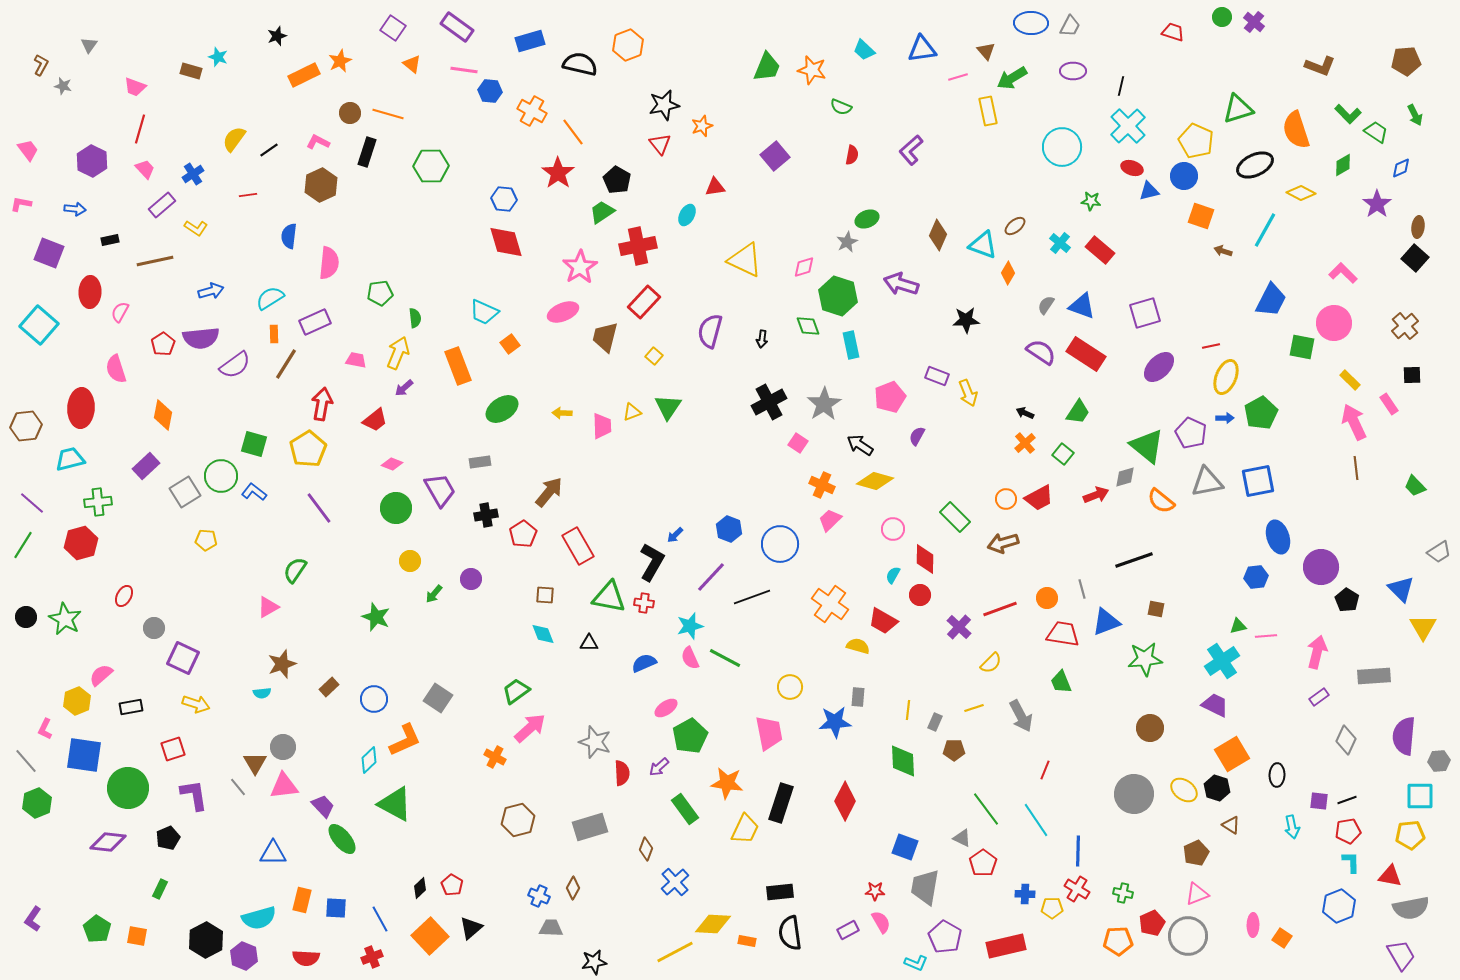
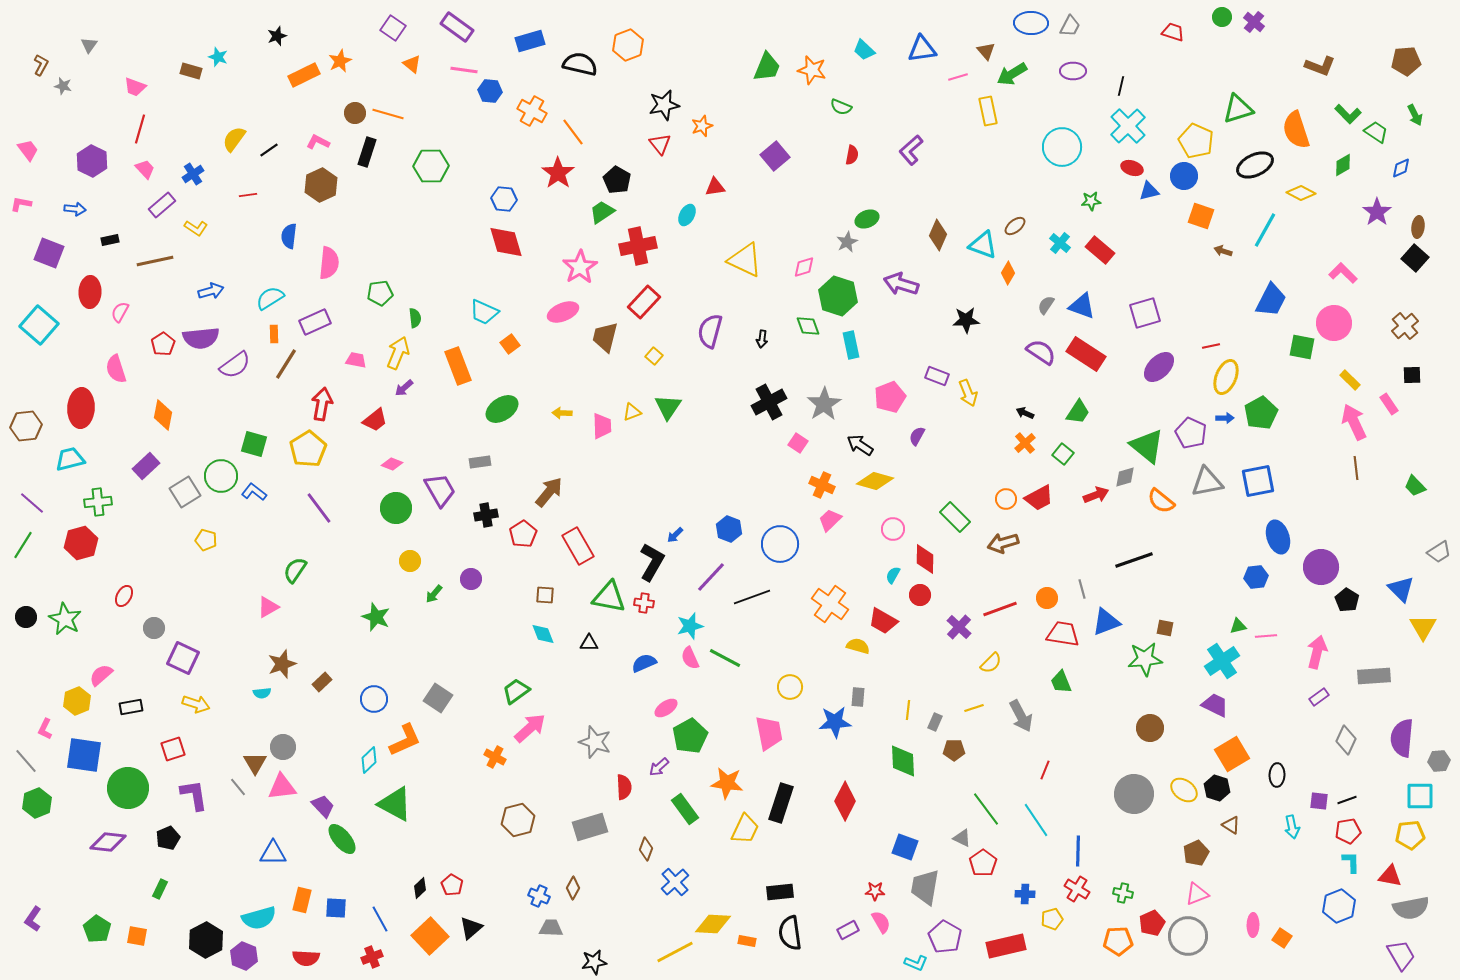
green arrow at (1012, 78): moved 4 px up
brown circle at (350, 113): moved 5 px right
green star at (1091, 201): rotated 12 degrees counterclockwise
purple star at (1377, 204): moved 8 px down
yellow pentagon at (206, 540): rotated 10 degrees clockwise
brown square at (1156, 609): moved 9 px right, 19 px down
brown rectangle at (329, 687): moved 7 px left, 5 px up
purple semicircle at (1404, 736): moved 2 px left, 2 px down
red semicircle at (622, 773): moved 2 px right, 14 px down
pink triangle at (284, 786): moved 2 px left, 1 px down
yellow pentagon at (1052, 908): moved 11 px down; rotated 15 degrees counterclockwise
